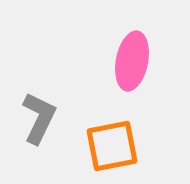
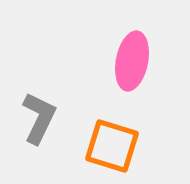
orange square: rotated 28 degrees clockwise
